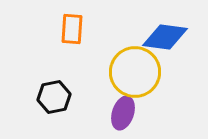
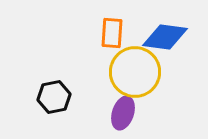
orange rectangle: moved 40 px right, 4 px down
